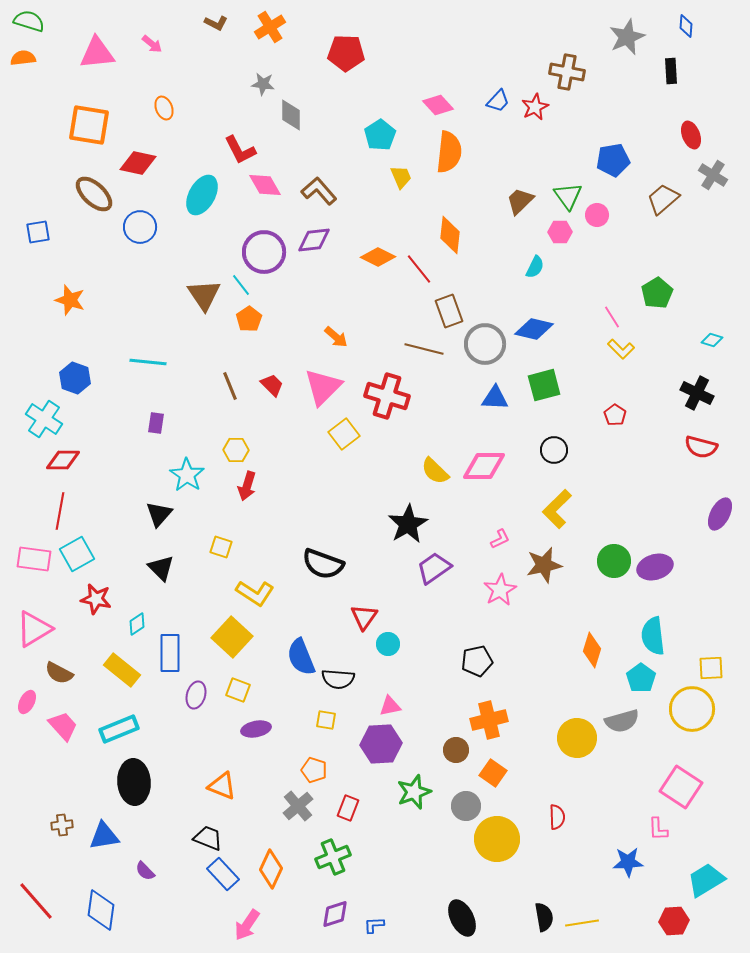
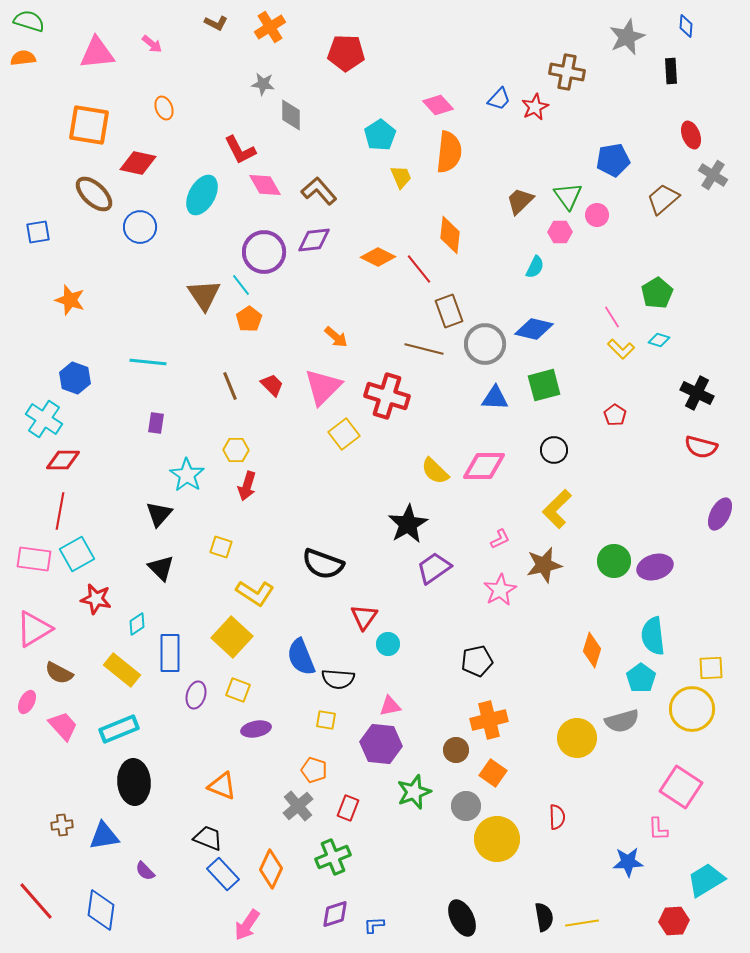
blue trapezoid at (498, 101): moved 1 px right, 2 px up
cyan diamond at (712, 340): moved 53 px left
purple hexagon at (381, 744): rotated 9 degrees clockwise
